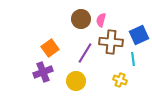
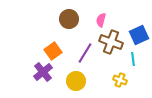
brown circle: moved 12 px left
brown cross: rotated 15 degrees clockwise
orange square: moved 3 px right, 3 px down
purple cross: rotated 18 degrees counterclockwise
